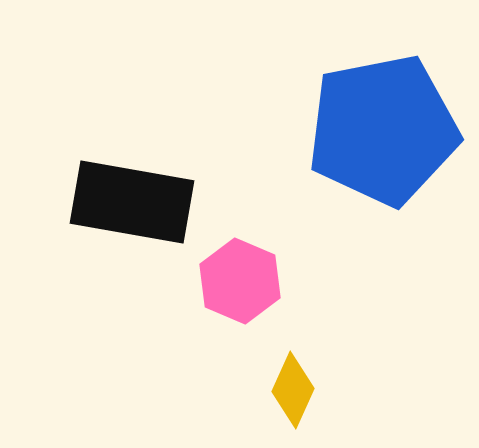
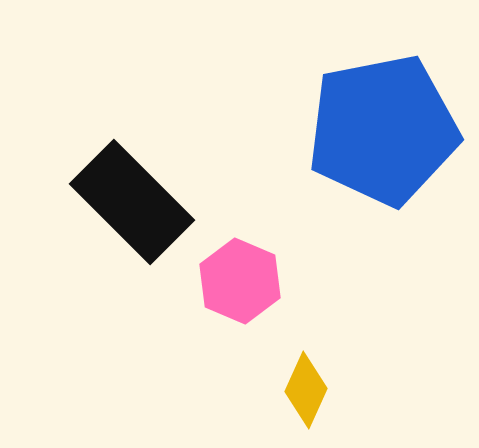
black rectangle: rotated 35 degrees clockwise
yellow diamond: moved 13 px right
